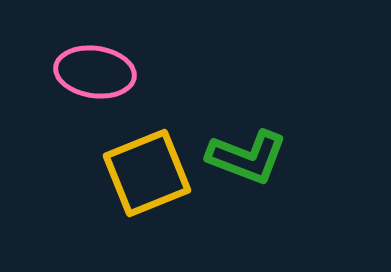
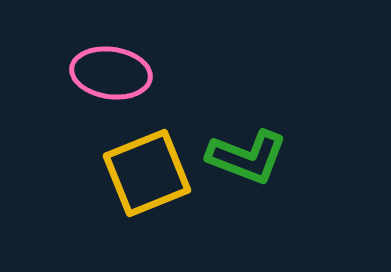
pink ellipse: moved 16 px right, 1 px down
